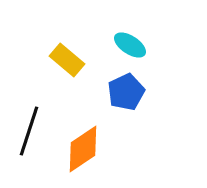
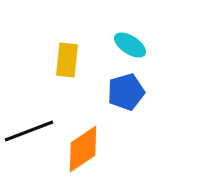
yellow rectangle: rotated 56 degrees clockwise
blue pentagon: rotated 9 degrees clockwise
black line: rotated 51 degrees clockwise
